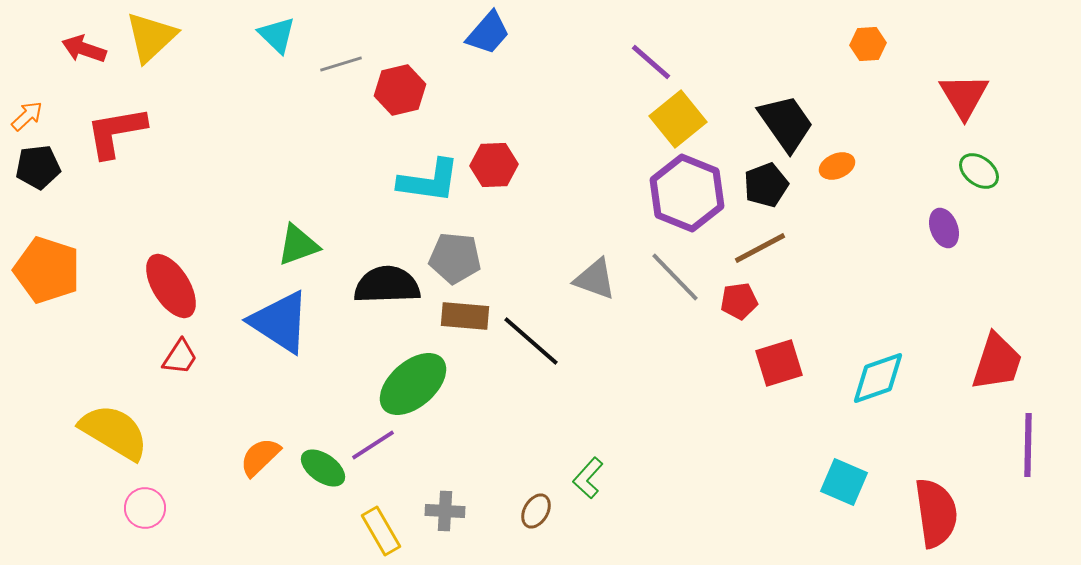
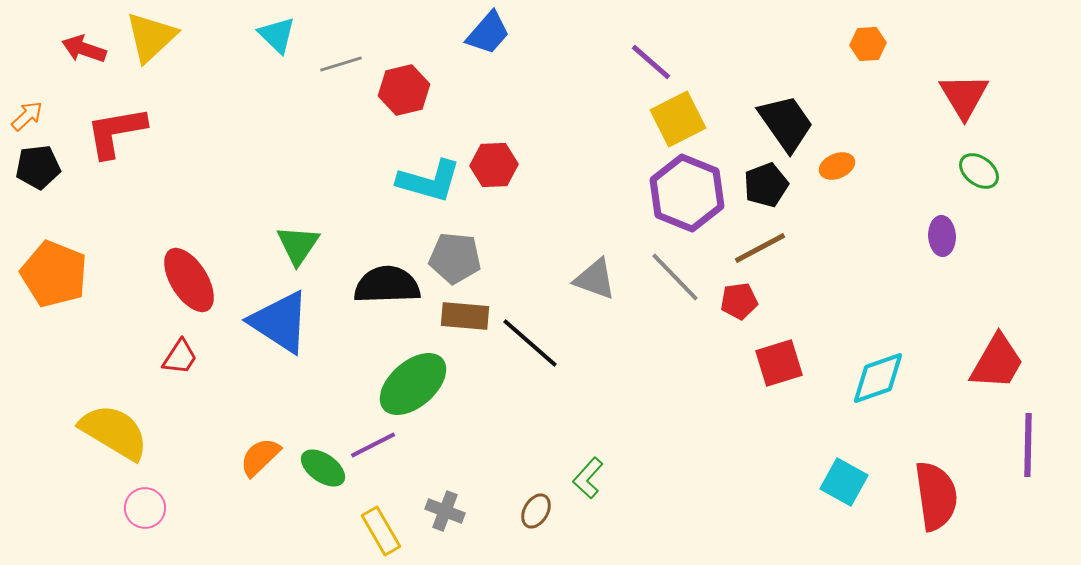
red hexagon at (400, 90): moved 4 px right
yellow square at (678, 119): rotated 12 degrees clockwise
cyan L-shape at (429, 181): rotated 8 degrees clockwise
purple ellipse at (944, 228): moved 2 px left, 8 px down; rotated 18 degrees clockwise
green triangle at (298, 245): rotated 36 degrees counterclockwise
orange pentagon at (47, 270): moved 7 px right, 4 px down; rotated 4 degrees clockwise
red ellipse at (171, 286): moved 18 px right, 6 px up
black line at (531, 341): moved 1 px left, 2 px down
red trapezoid at (997, 362): rotated 12 degrees clockwise
purple line at (373, 445): rotated 6 degrees clockwise
cyan square at (844, 482): rotated 6 degrees clockwise
gray cross at (445, 511): rotated 18 degrees clockwise
red semicircle at (936, 513): moved 17 px up
